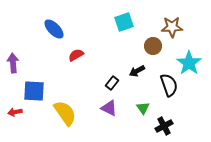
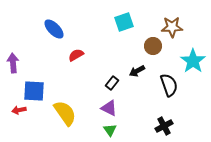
cyan star: moved 4 px right, 2 px up
green triangle: moved 33 px left, 22 px down
red arrow: moved 4 px right, 2 px up
